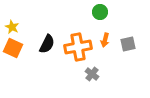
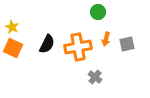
green circle: moved 2 px left
orange arrow: moved 1 px right, 1 px up
gray square: moved 1 px left
gray cross: moved 3 px right, 3 px down
